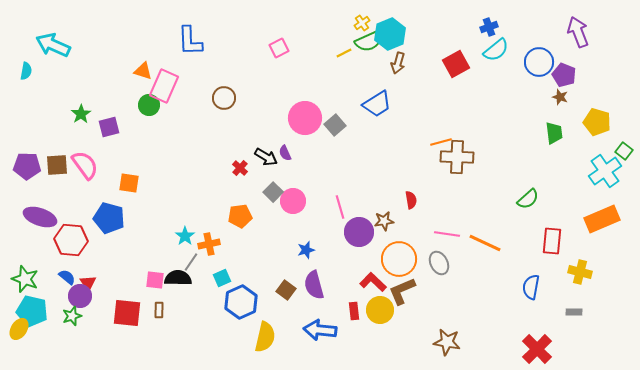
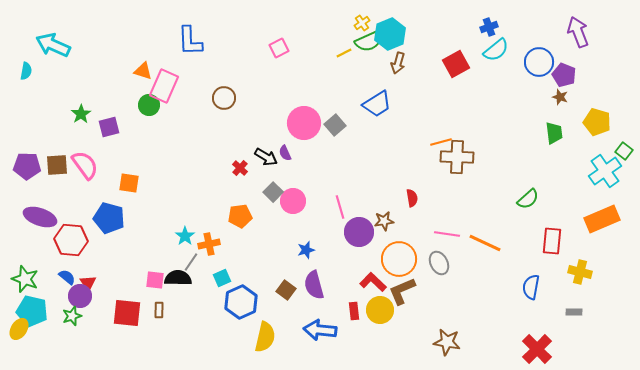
pink circle at (305, 118): moved 1 px left, 5 px down
red semicircle at (411, 200): moved 1 px right, 2 px up
